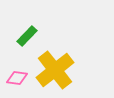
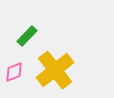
pink diamond: moved 3 px left, 6 px up; rotated 30 degrees counterclockwise
